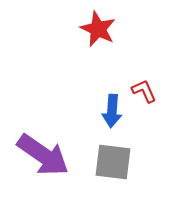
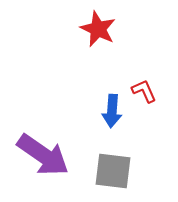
gray square: moved 9 px down
